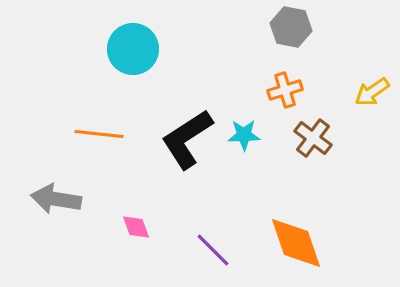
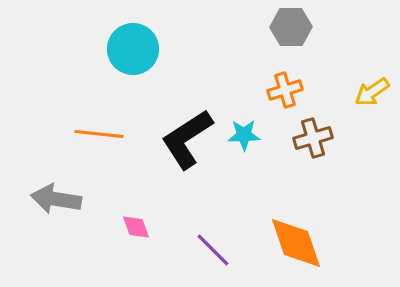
gray hexagon: rotated 12 degrees counterclockwise
brown cross: rotated 36 degrees clockwise
